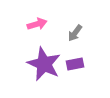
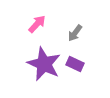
pink arrow: rotated 30 degrees counterclockwise
purple rectangle: rotated 36 degrees clockwise
